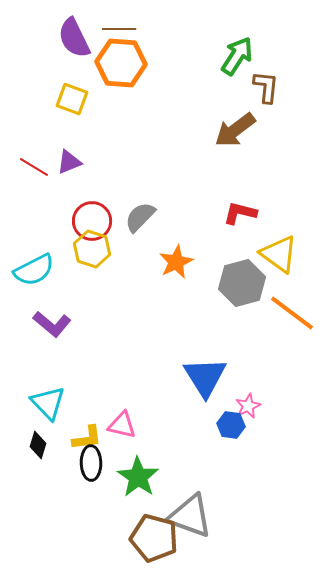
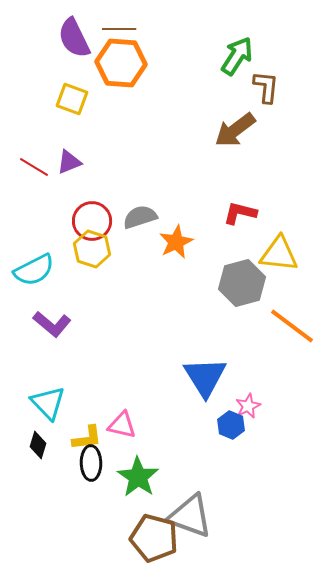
gray semicircle: rotated 28 degrees clockwise
yellow triangle: rotated 30 degrees counterclockwise
orange star: moved 20 px up
orange line: moved 13 px down
blue hexagon: rotated 16 degrees clockwise
